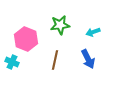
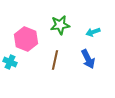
cyan cross: moved 2 px left
